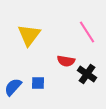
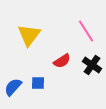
pink line: moved 1 px left, 1 px up
red semicircle: moved 4 px left; rotated 42 degrees counterclockwise
black cross: moved 5 px right, 9 px up
